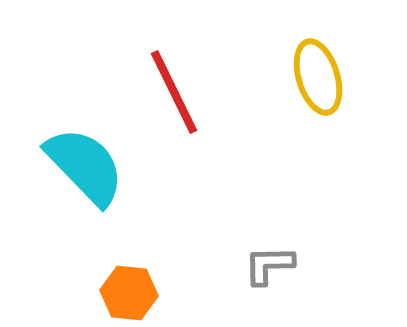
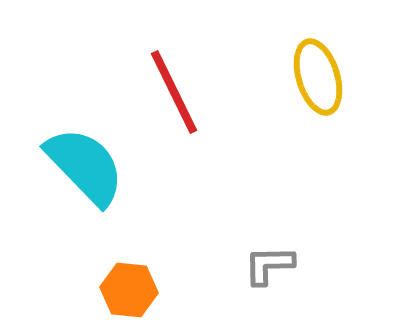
orange hexagon: moved 3 px up
